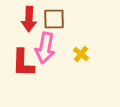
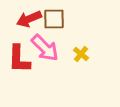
red arrow: rotated 65 degrees clockwise
pink arrow: rotated 56 degrees counterclockwise
red L-shape: moved 4 px left, 4 px up
